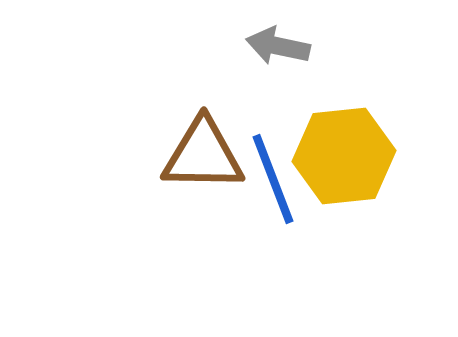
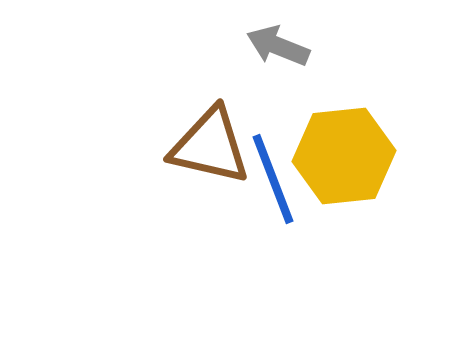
gray arrow: rotated 10 degrees clockwise
brown triangle: moved 7 px right, 9 px up; rotated 12 degrees clockwise
